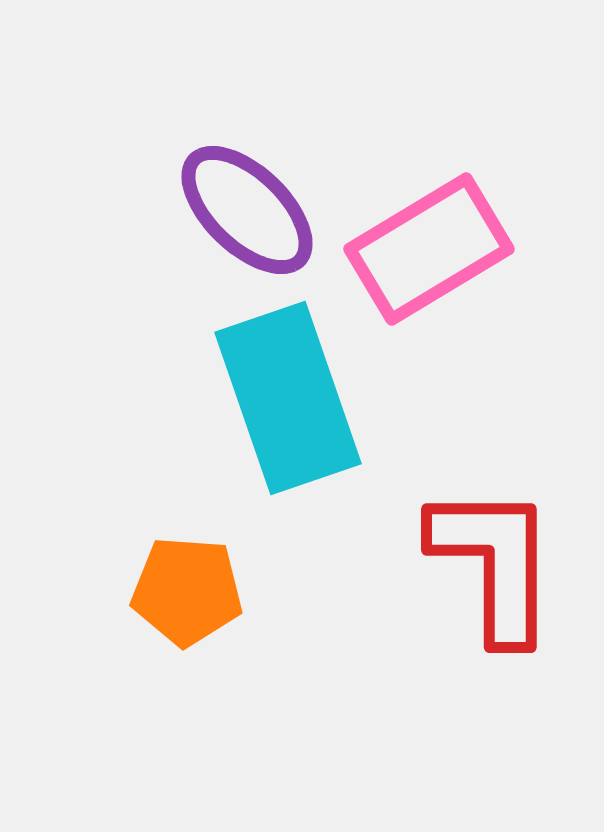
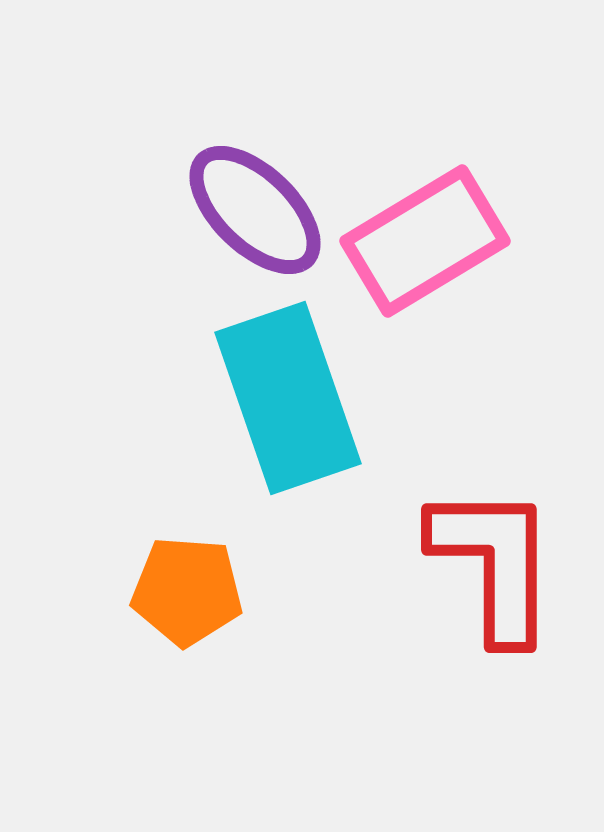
purple ellipse: moved 8 px right
pink rectangle: moved 4 px left, 8 px up
